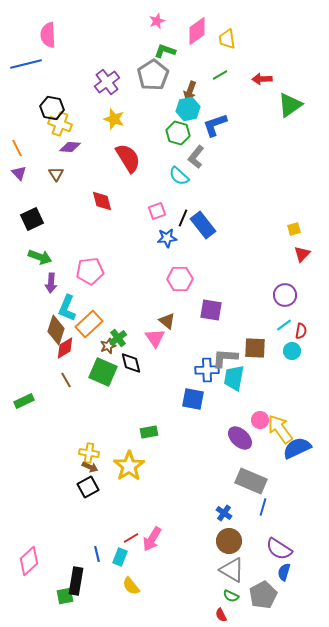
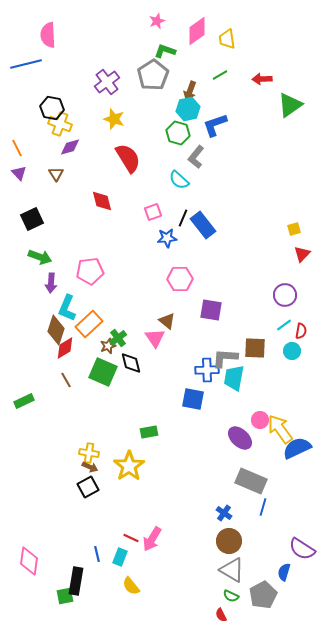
purple diamond at (70, 147): rotated 20 degrees counterclockwise
cyan semicircle at (179, 176): moved 4 px down
pink square at (157, 211): moved 4 px left, 1 px down
red line at (131, 538): rotated 56 degrees clockwise
purple semicircle at (279, 549): moved 23 px right
pink diamond at (29, 561): rotated 40 degrees counterclockwise
